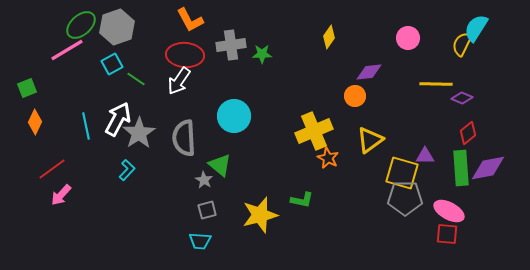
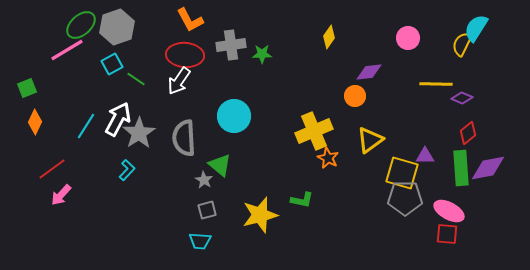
cyan line at (86, 126): rotated 44 degrees clockwise
